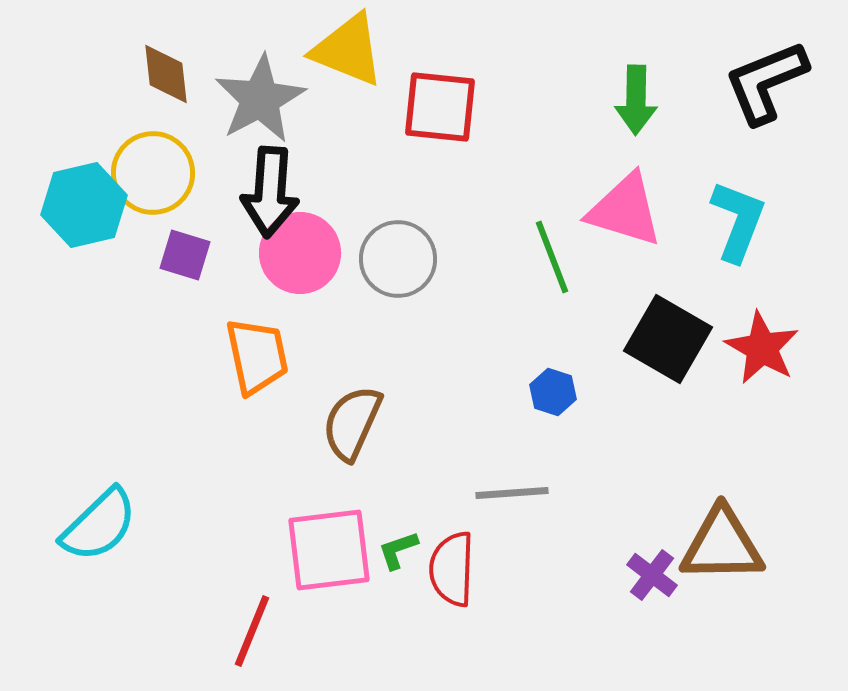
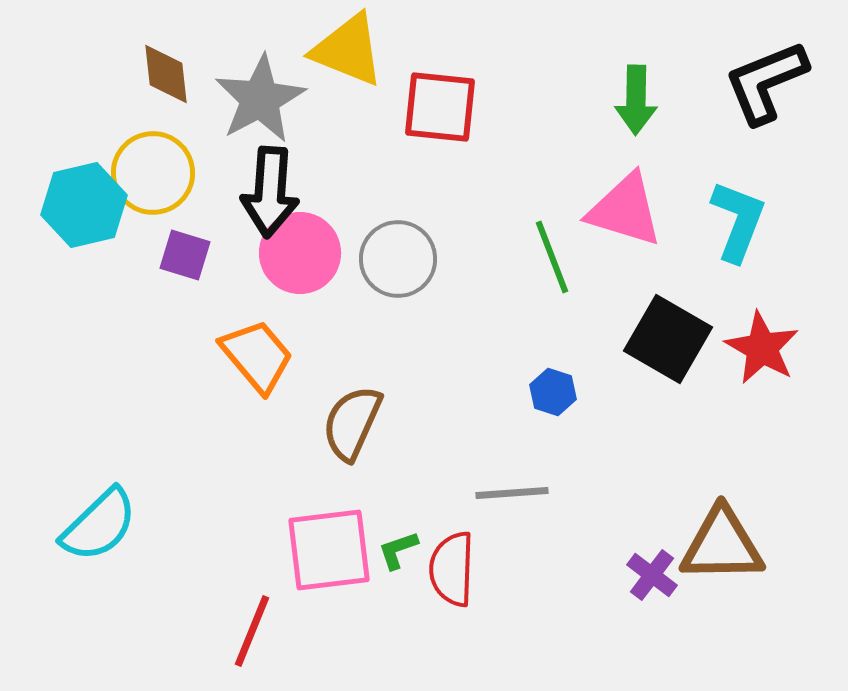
orange trapezoid: rotated 28 degrees counterclockwise
